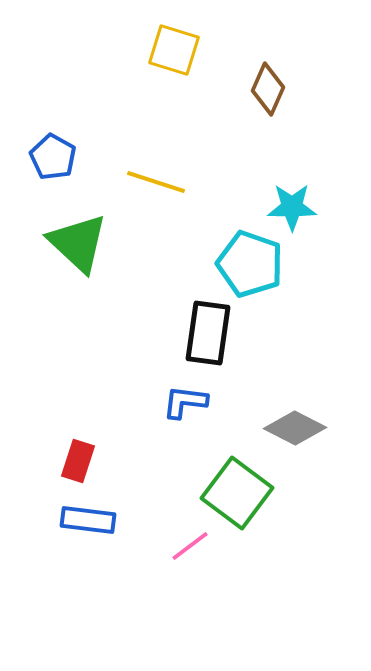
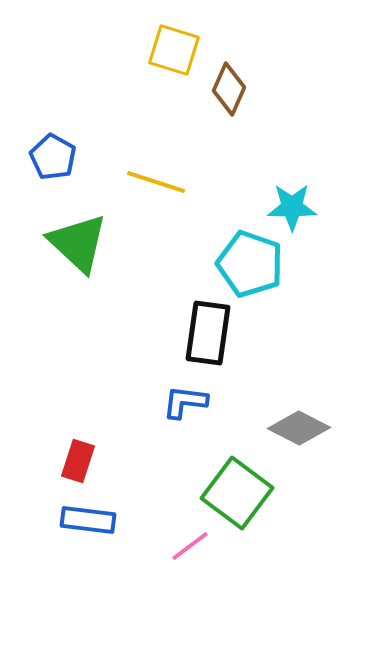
brown diamond: moved 39 px left
gray diamond: moved 4 px right
